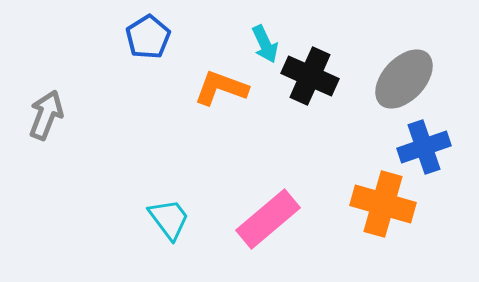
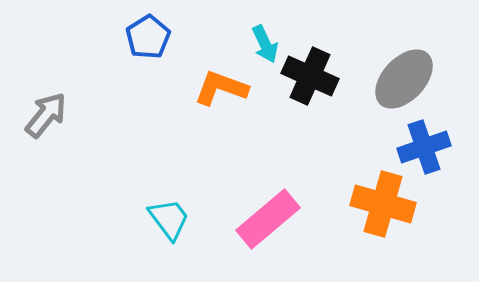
gray arrow: rotated 18 degrees clockwise
